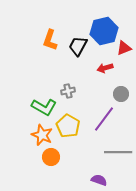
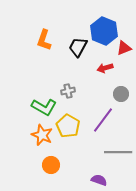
blue hexagon: rotated 24 degrees counterclockwise
orange L-shape: moved 6 px left
black trapezoid: moved 1 px down
purple line: moved 1 px left, 1 px down
orange circle: moved 8 px down
